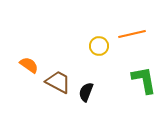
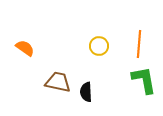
orange line: moved 7 px right, 10 px down; rotated 72 degrees counterclockwise
orange semicircle: moved 4 px left, 17 px up
brown trapezoid: rotated 16 degrees counterclockwise
black semicircle: rotated 24 degrees counterclockwise
